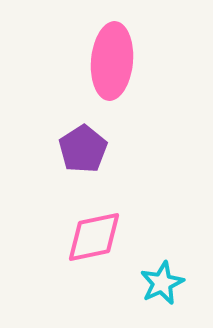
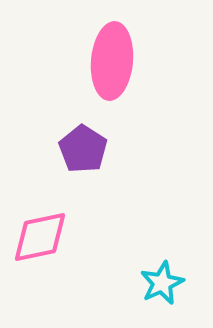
purple pentagon: rotated 6 degrees counterclockwise
pink diamond: moved 54 px left
